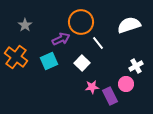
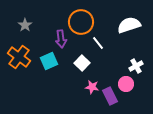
purple arrow: rotated 108 degrees clockwise
orange cross: moved 3 px right
pink star: rotated 16 degrees clockwise
